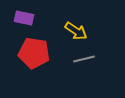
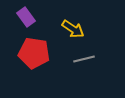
purple rectangle: moved 2 px right, 1 px up; rotated 42 degrees clockwise
yellow arrow: moved 3 px left, 2 px up
